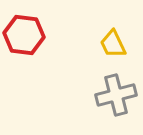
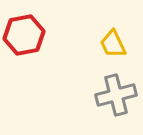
red hexagon: rotated 18 degrees counterclockwise
